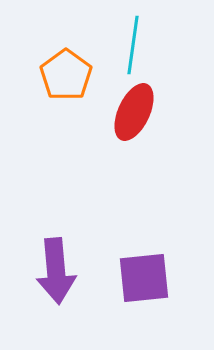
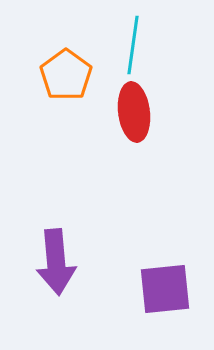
red ellipse: rotated 32 degrees counterclockwise
purple arrow: moved 9 px up
purple square: moved 21 px right, 11 px down
